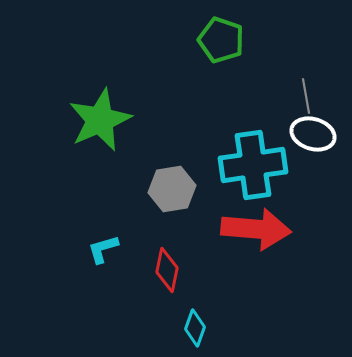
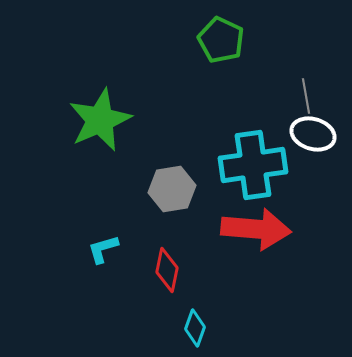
green pentagon: rotated 6 degrees clockwise
